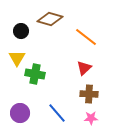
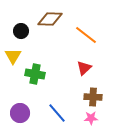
brown diamond: rotated 15 degrees counterclockwise
orange line: moved 2 px up
yellow triangle: moved 4 px left, 2 px up
brown cross: moved 4 px right, 3 px down
